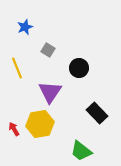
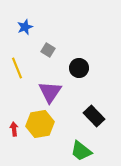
black rectangle: moved 3 px left, 3 px down
red arrow: rotated 24 degrees clockwise
